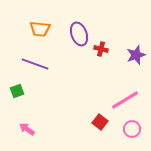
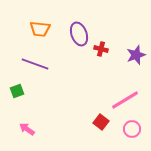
red square: moved 1 px right
